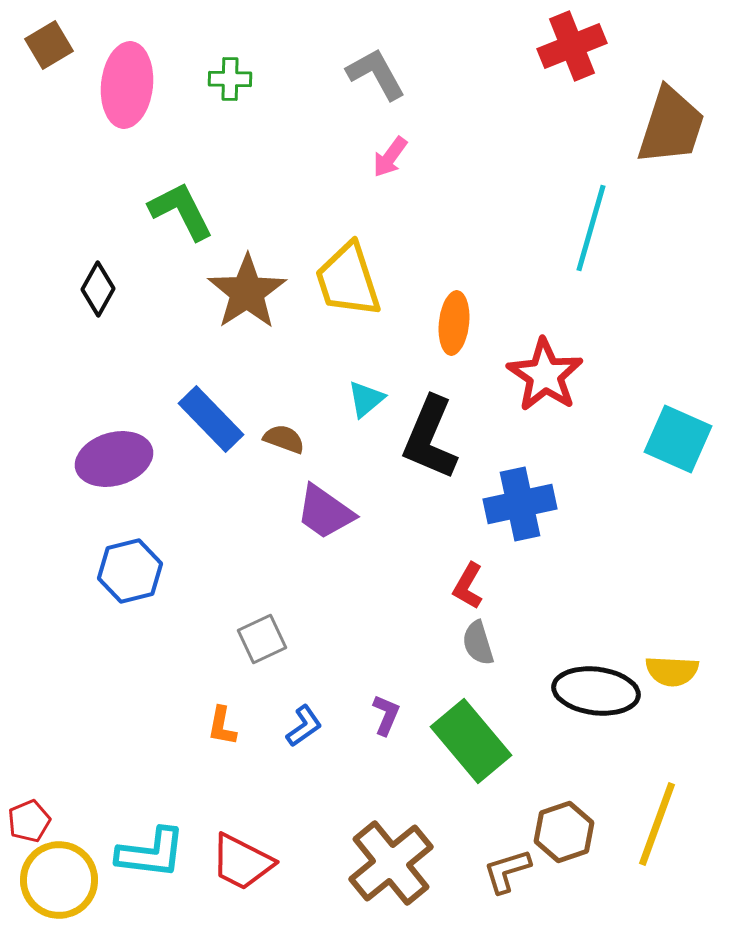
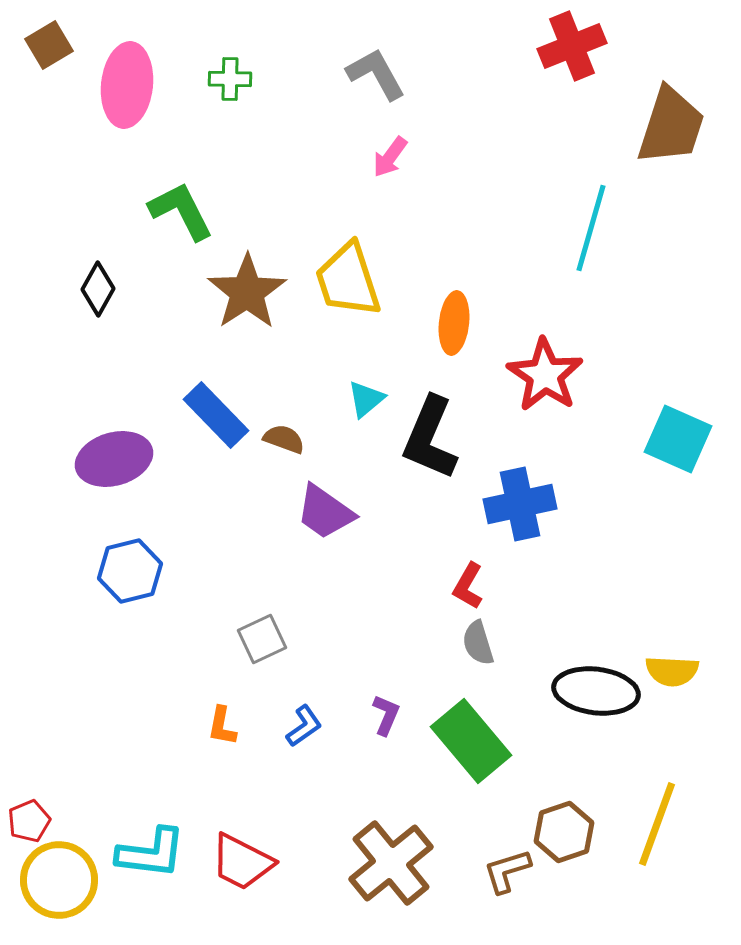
blue rectangle: moved 5 px right, 4 px up
